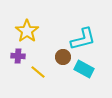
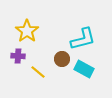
brown circle: moved 1 px left, 2 px down
